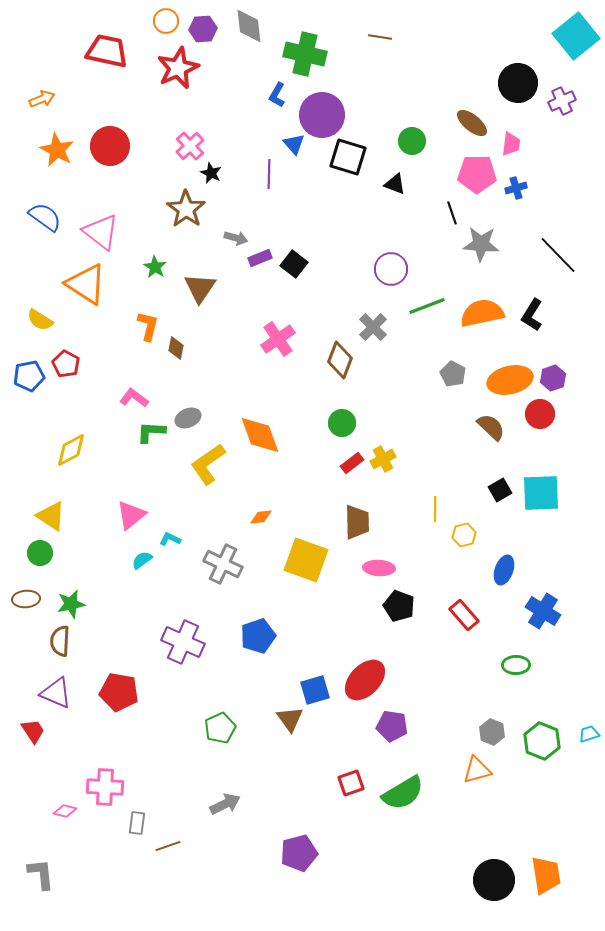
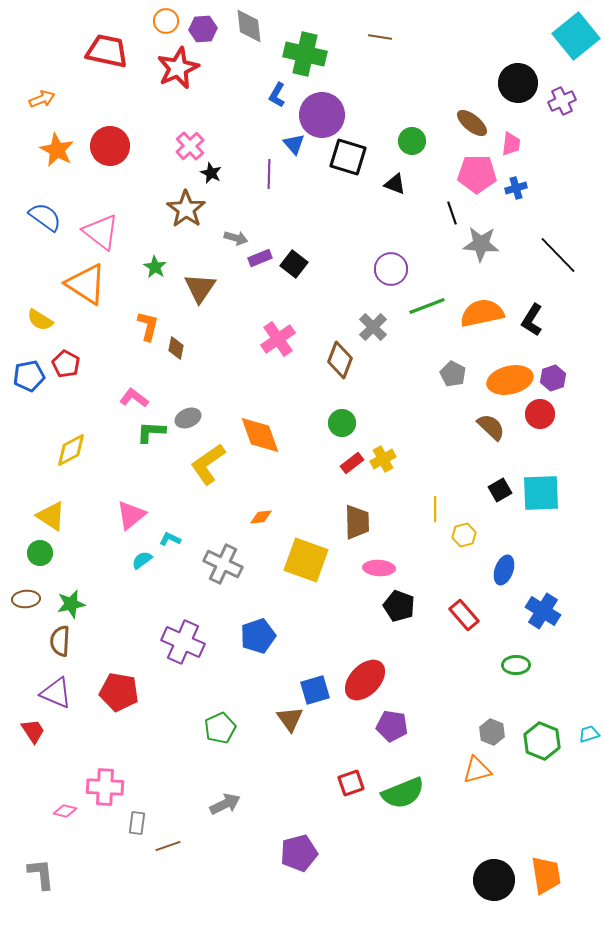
black L-shape at (532, 315): moved 5 px down
green semicircle at (403, 793): rotated 9 degrees clockwise
